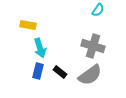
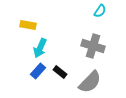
cyan semicircle: moved 2 px right, 1 px down
cyan arrow: rotated 42 degrees clockwise
blue rectangle: rotated 28 degrees clockwise
gray semicircle: moved 7 px down; rotated 10 degrees counterclockwise
